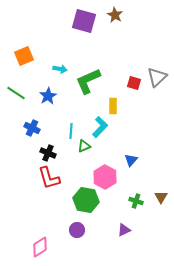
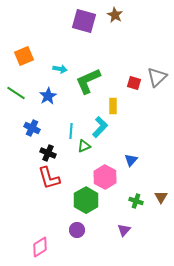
green hexagon: rotated 20 degrees clockwise
purple triangle: rotated 24 degrees counterclockwise
